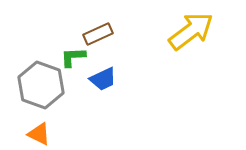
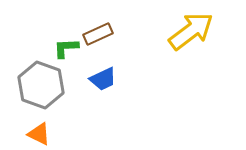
green L-shape: moved 7 px left, 9 px up
